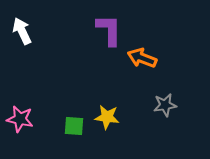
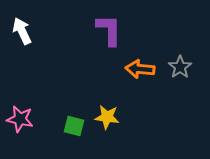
orange arrow: moved 2 px left, 11 px down; rotated 16 degrees counterclockwise
gray star: moved 15 px right, 38 px up; rotated 25 degrees counterclockwise
green square: rotated 10 degrees clockwise
